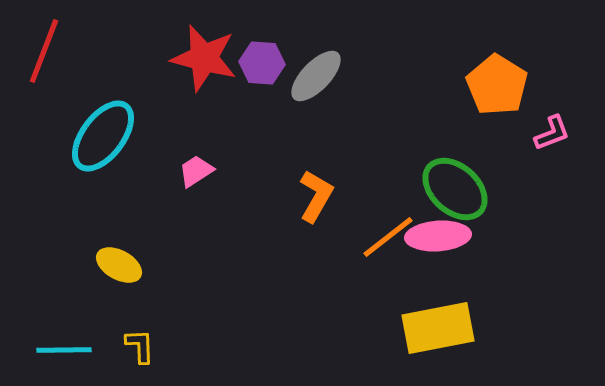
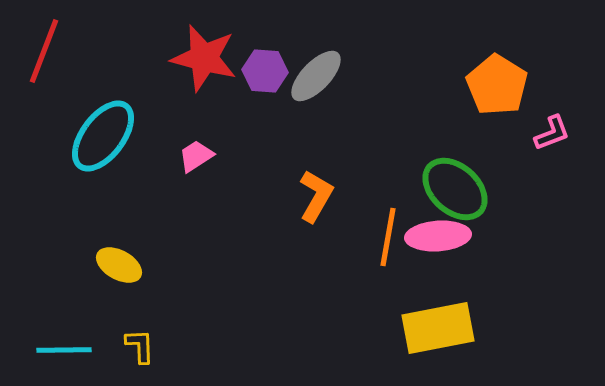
purple hexagon: moved 3 px right, 8 px down
pink trapezoid: moved 15 px up
orange line: rotated 42 degrees counterclockwise
